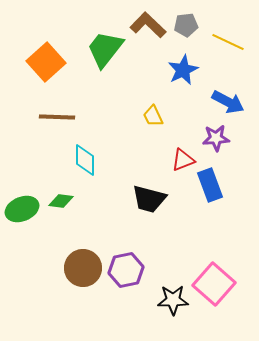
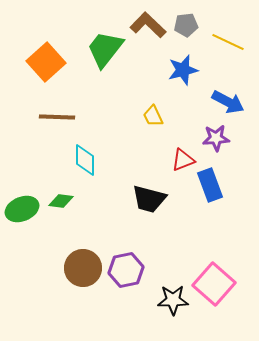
blue star: rotated 12 degrees clockwise
